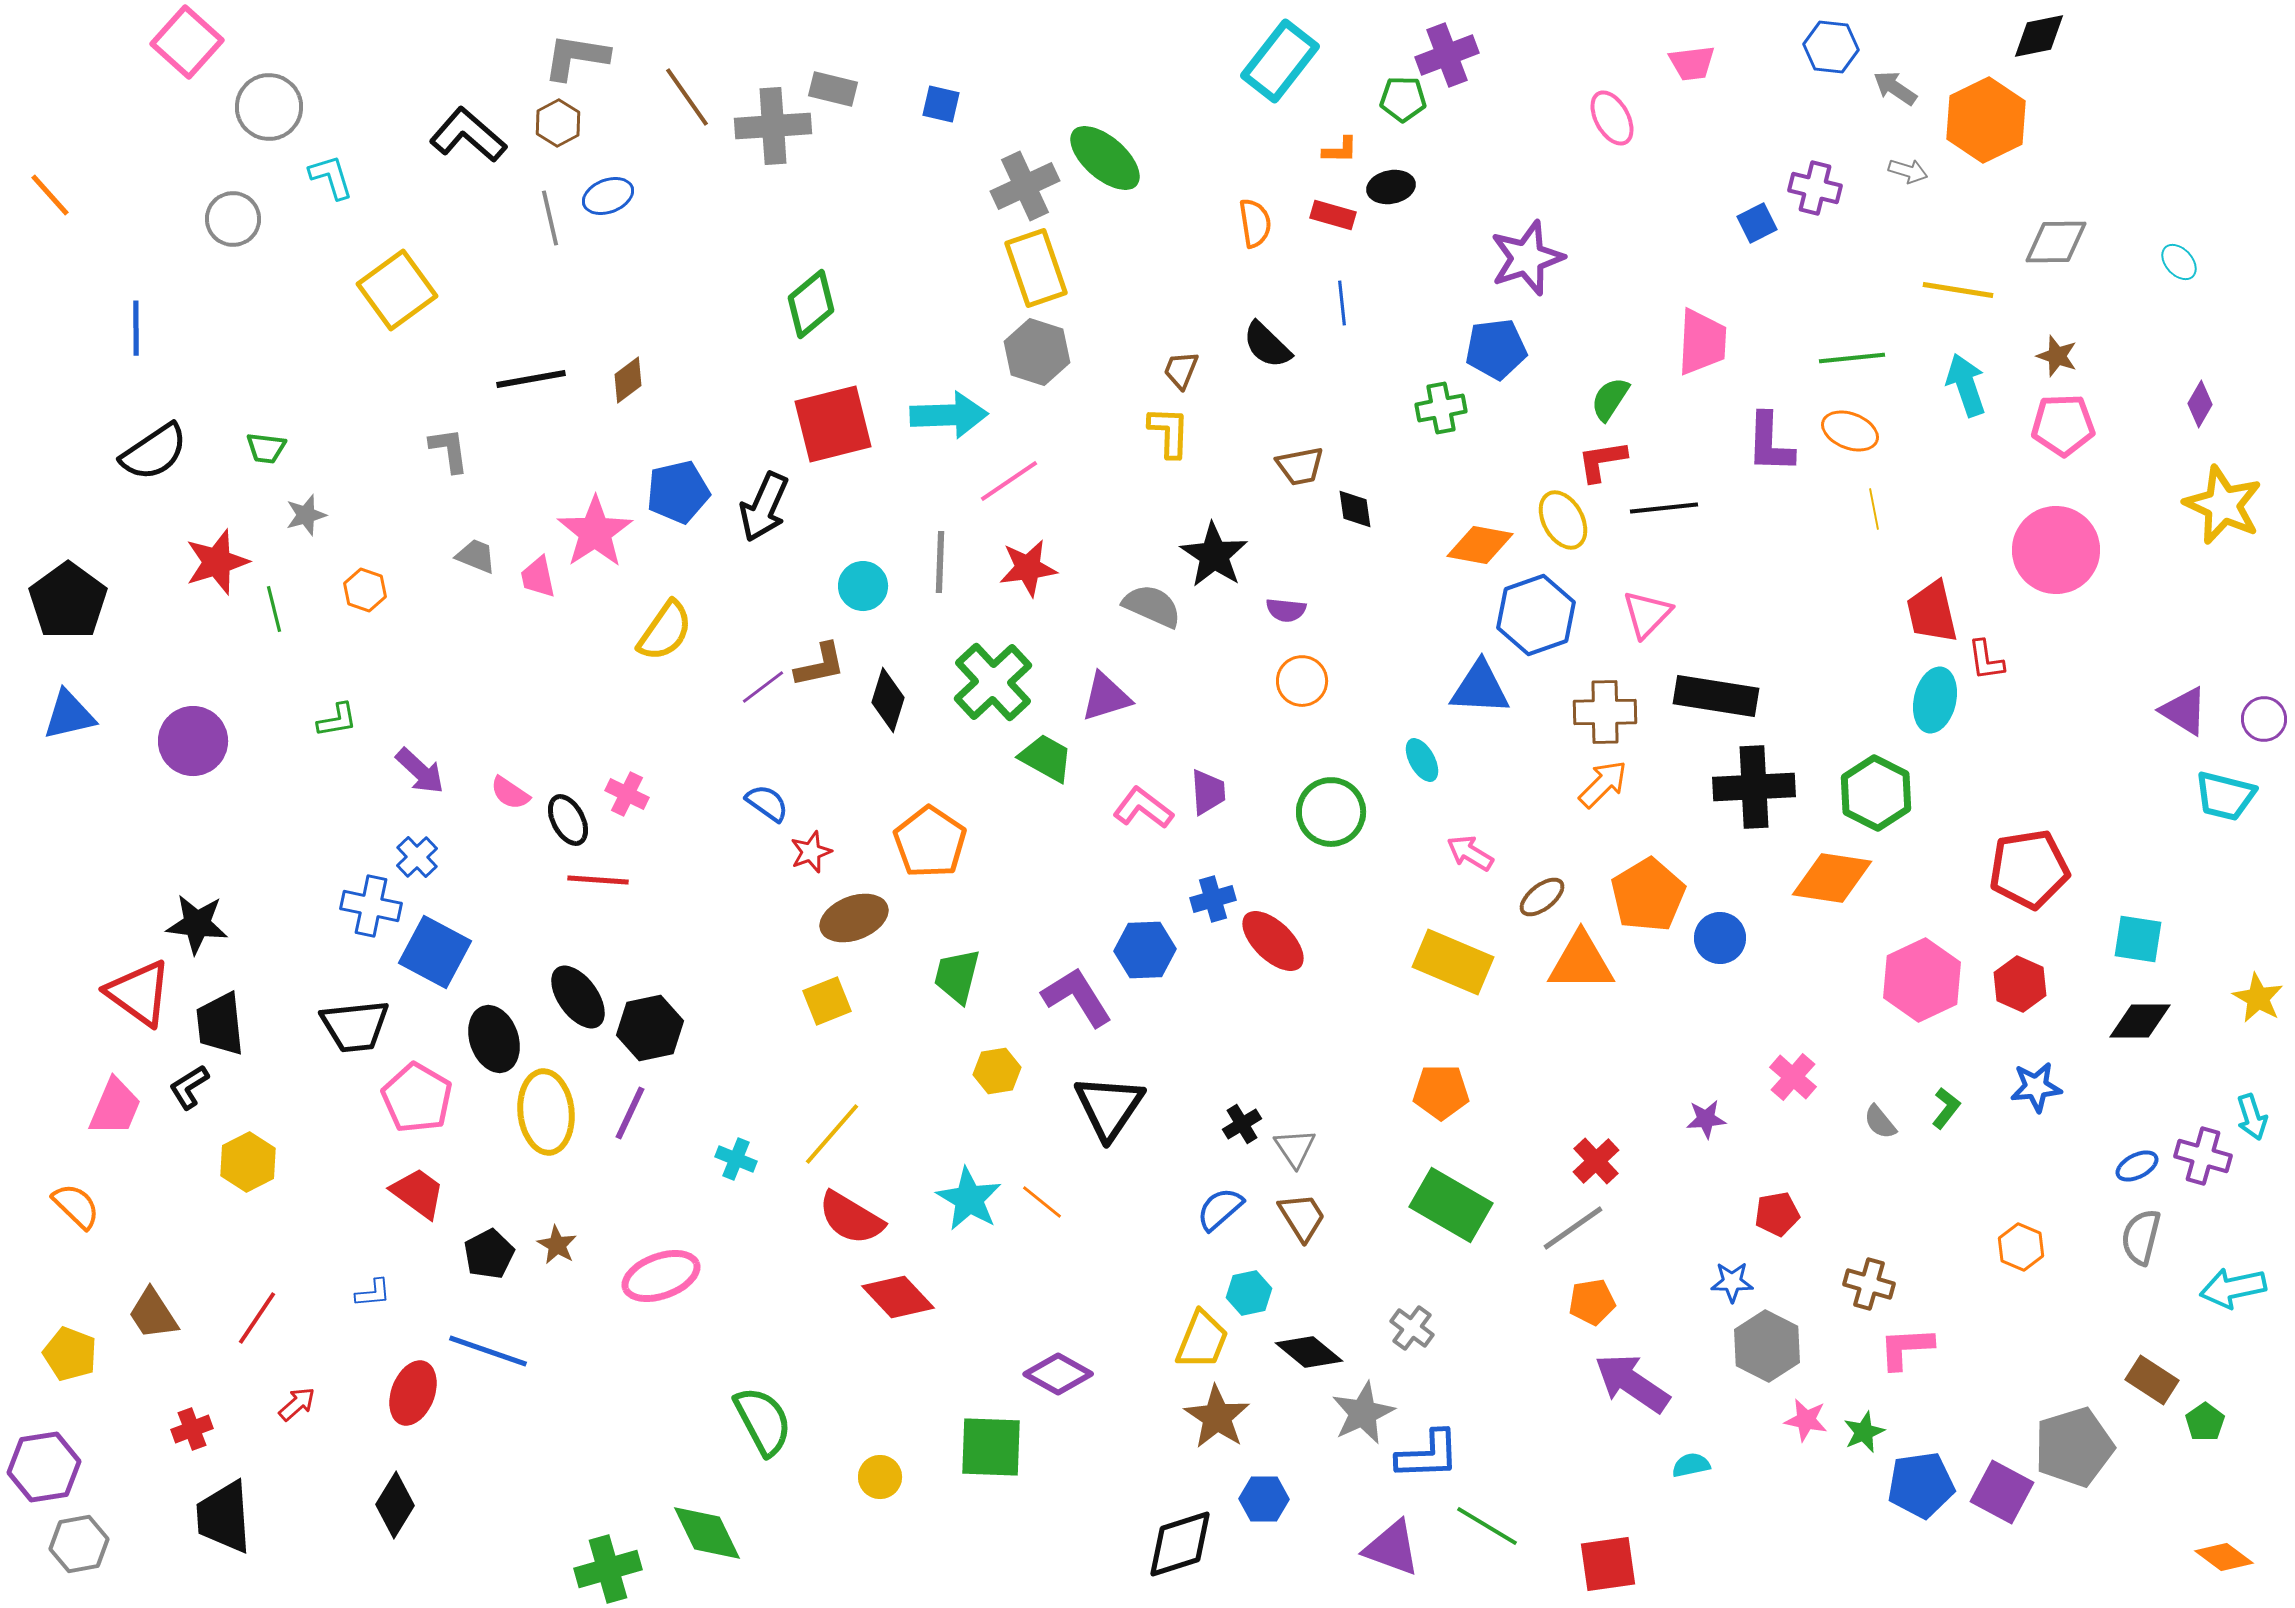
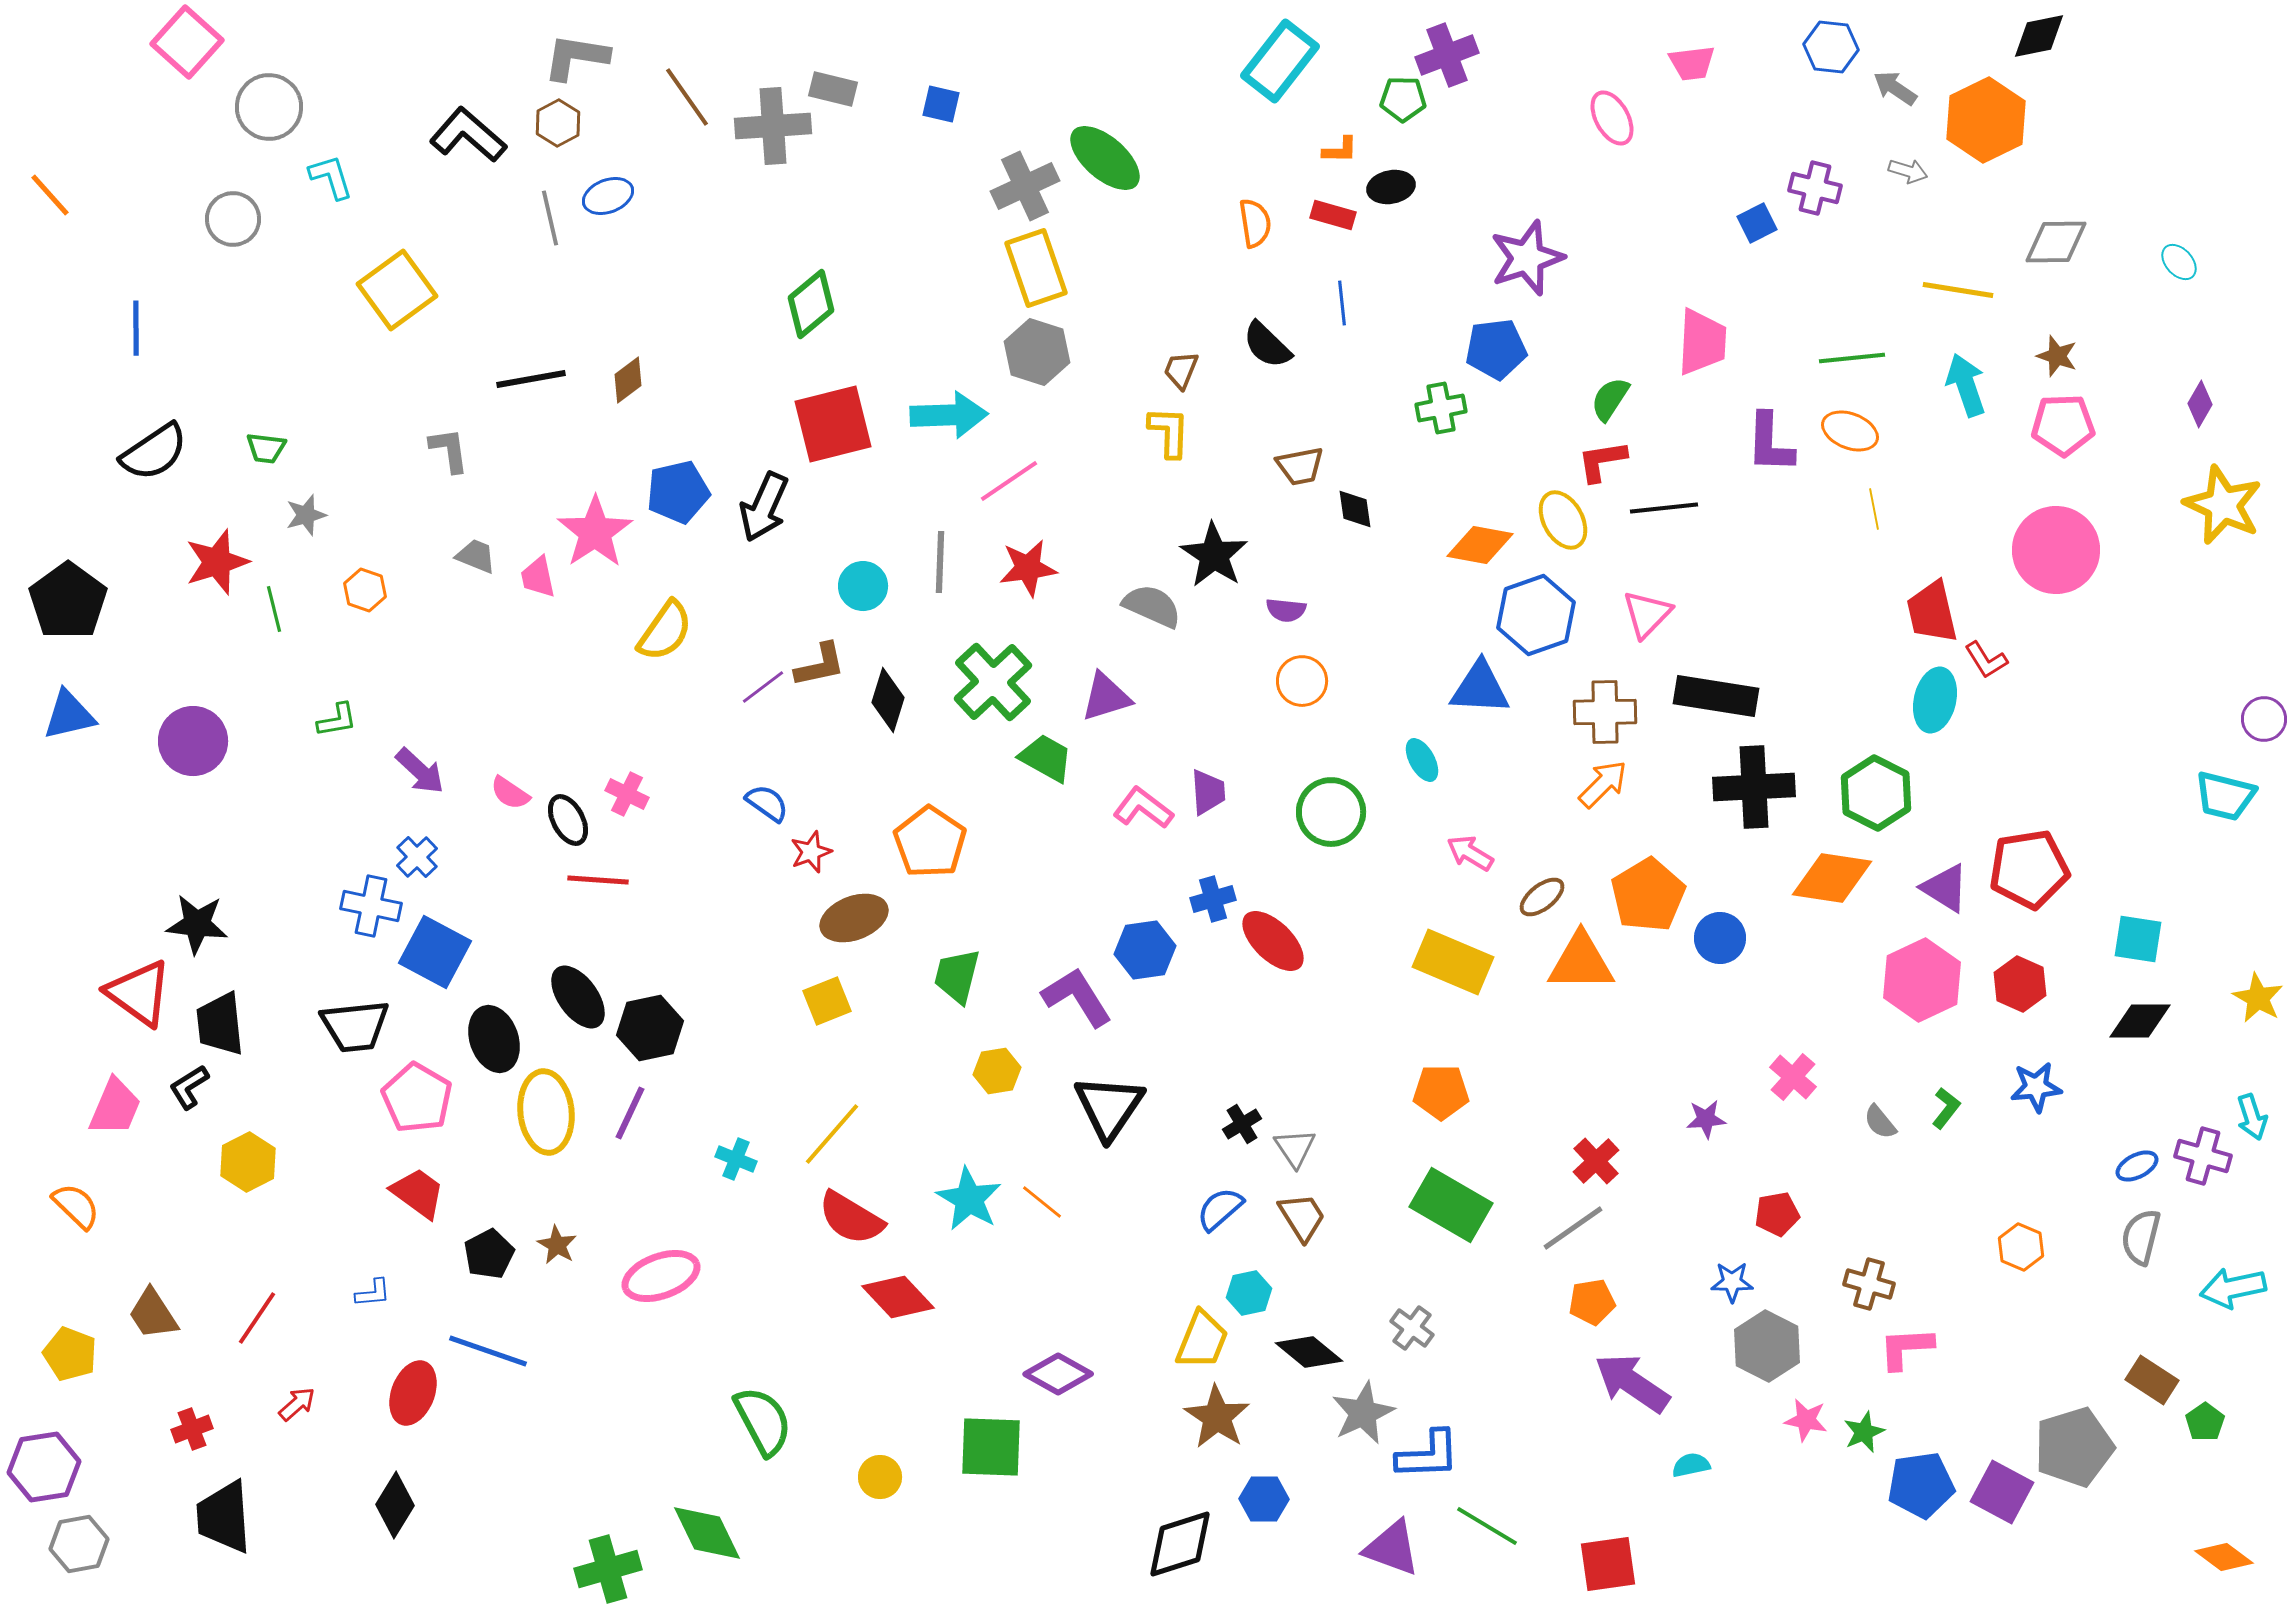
red L-shape at (1986, 660): rotated 24 degrees counterclockwise
purple triangle at (2184, 711): moved 239 px left, 177 px down
blue hexagon at (1145, 950): rotated 6 degrees counterclockwise
